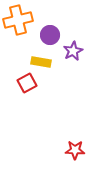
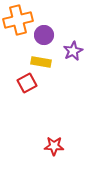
purple circle: moved 6 px left
red star: moved 21 px left, 4 px up
